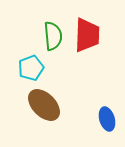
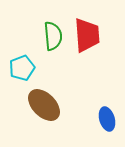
red trapezoid: rotated 6 degrees counterclockwise
cyan pentagon: moved 9 px left
